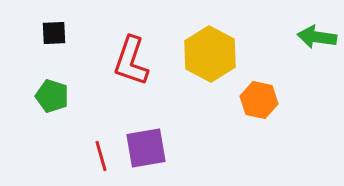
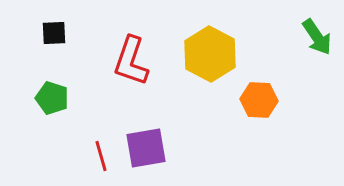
green arrow: rotated 132 degrees counterclockwise
green pentagon: moved 2 px down
orange hexagon: rotated 9 degrees counterclockwise
